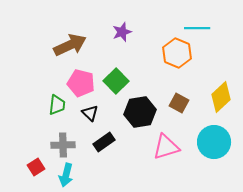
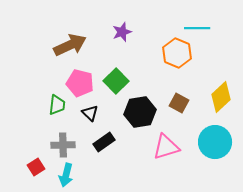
pink pentagon: moved 1 px left
cyan circle: moved 1 px right
